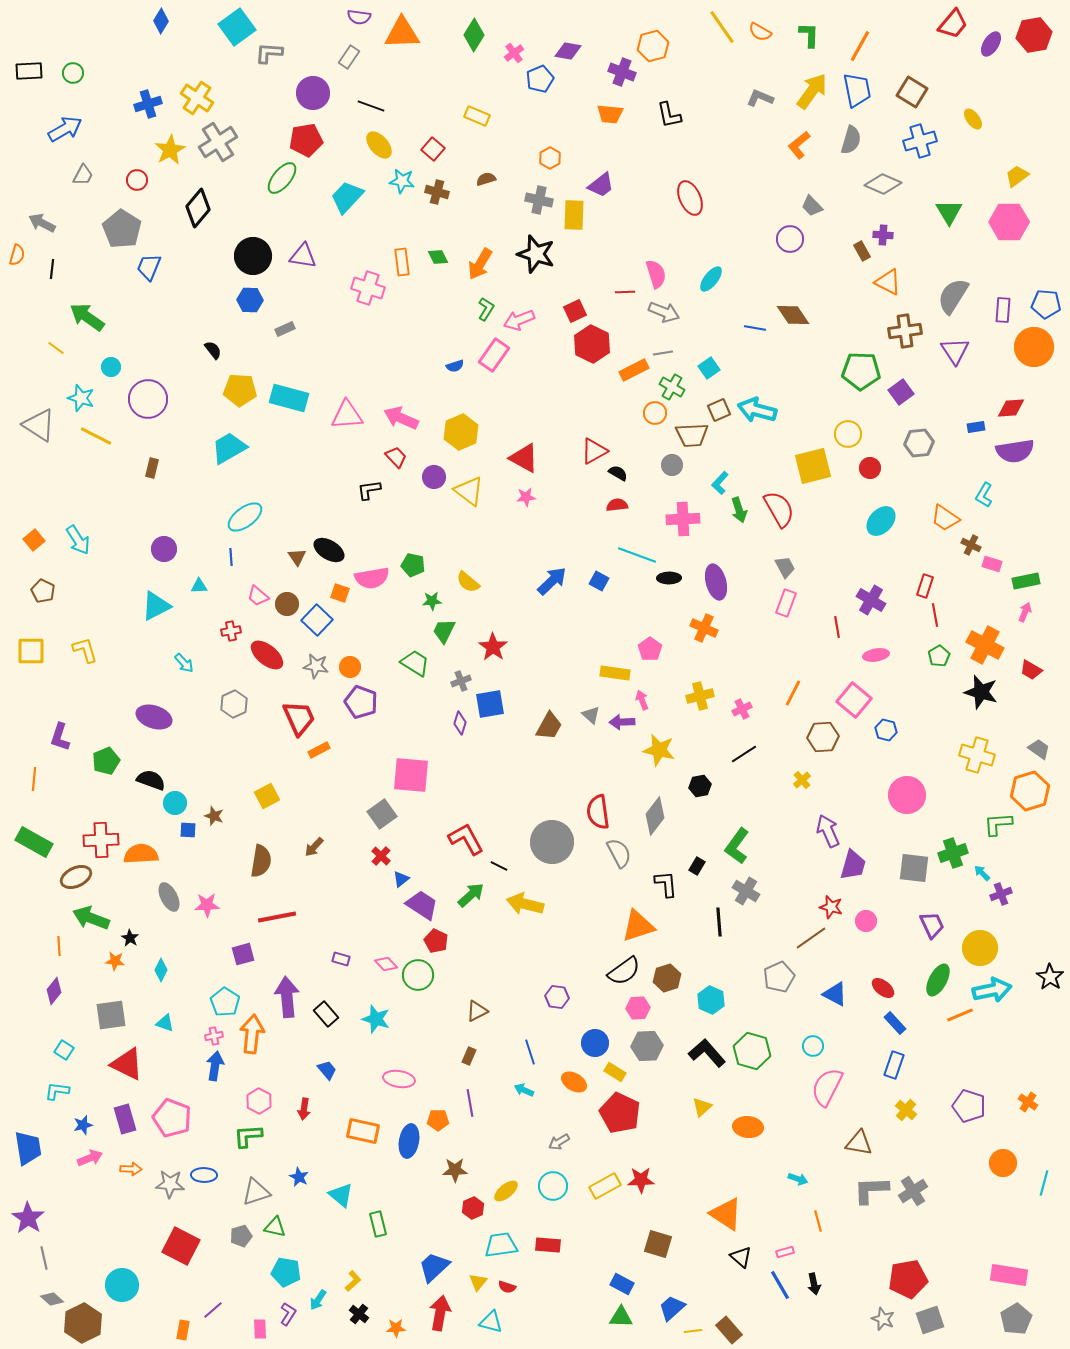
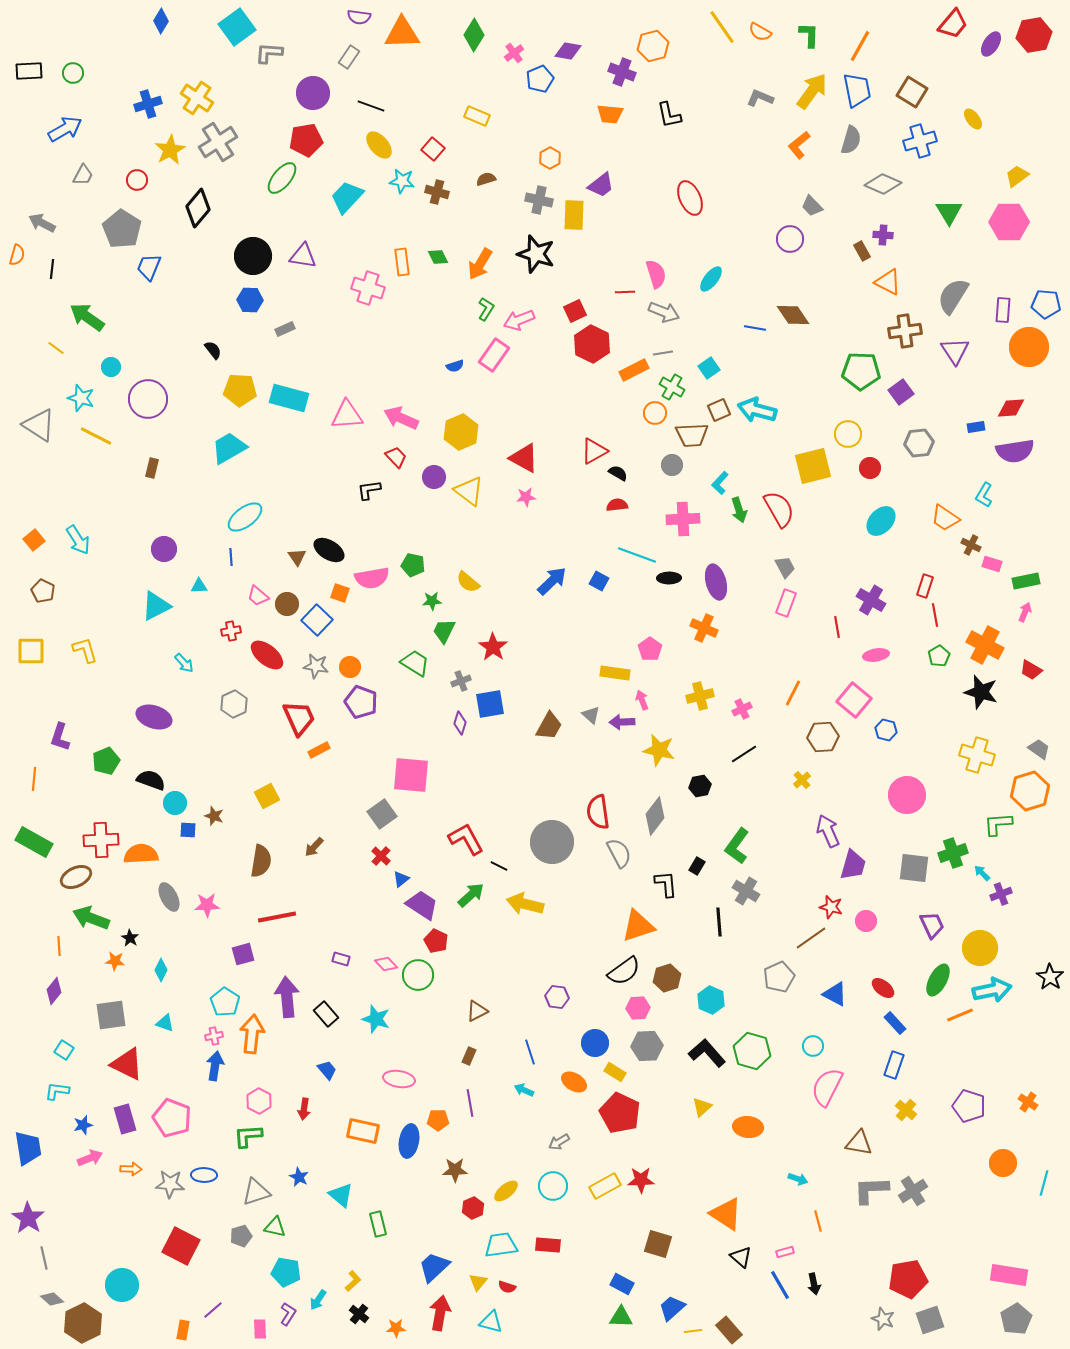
orange circle at (1034, 347): moved 5 px left
